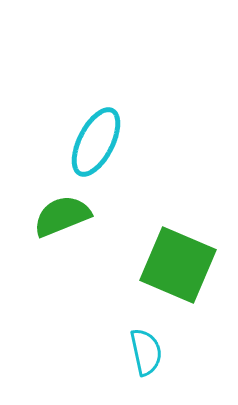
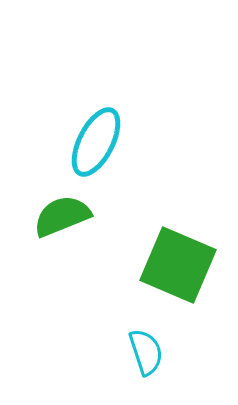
cyan semicircle: rotated 6 degrees counterclockwise
